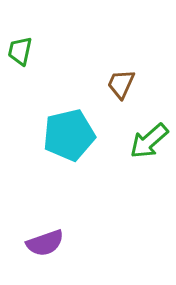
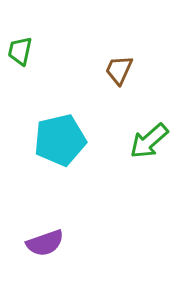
brown trapezoid: moved 2 px left, 14 px up
cyan pentagon: moved 9 px left, 5 px down
